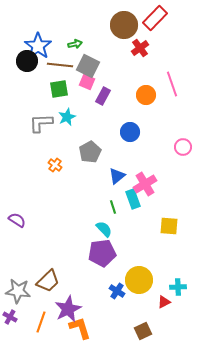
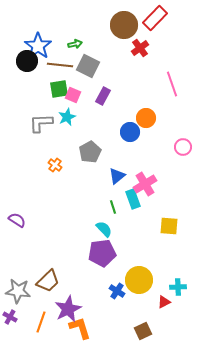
pink square: moved 14 px left, 13 px down
orange circle: moved 23 px down
